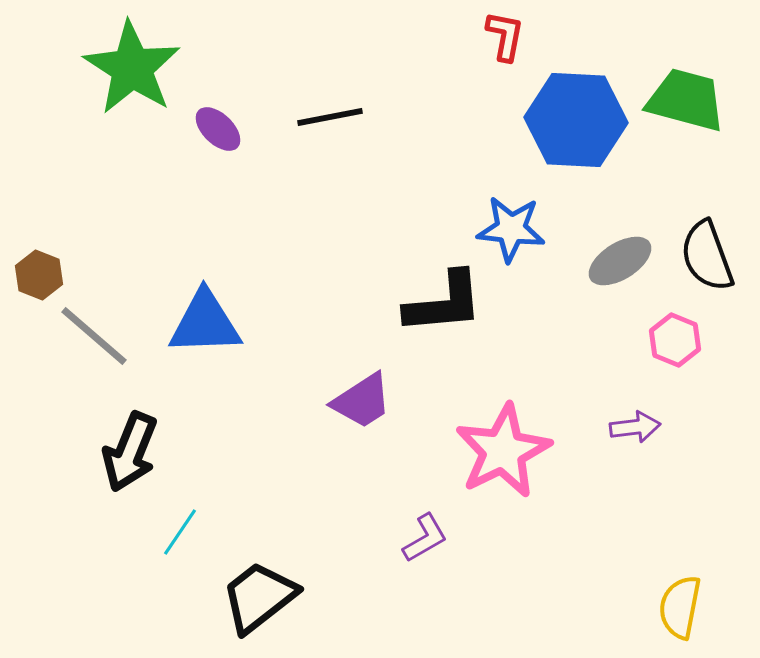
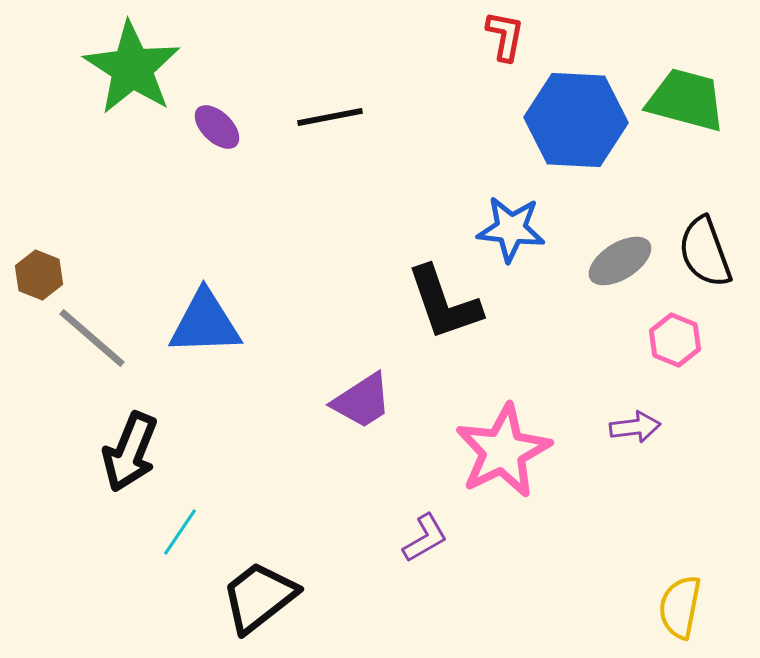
purple ellipse: moved 1 px left, 2 px up
black semicircle: moved 2 px left, 4 px up
black L-shape: rotated 76 degrees clockwise
gray line: moved 2 px left, 2 px down
